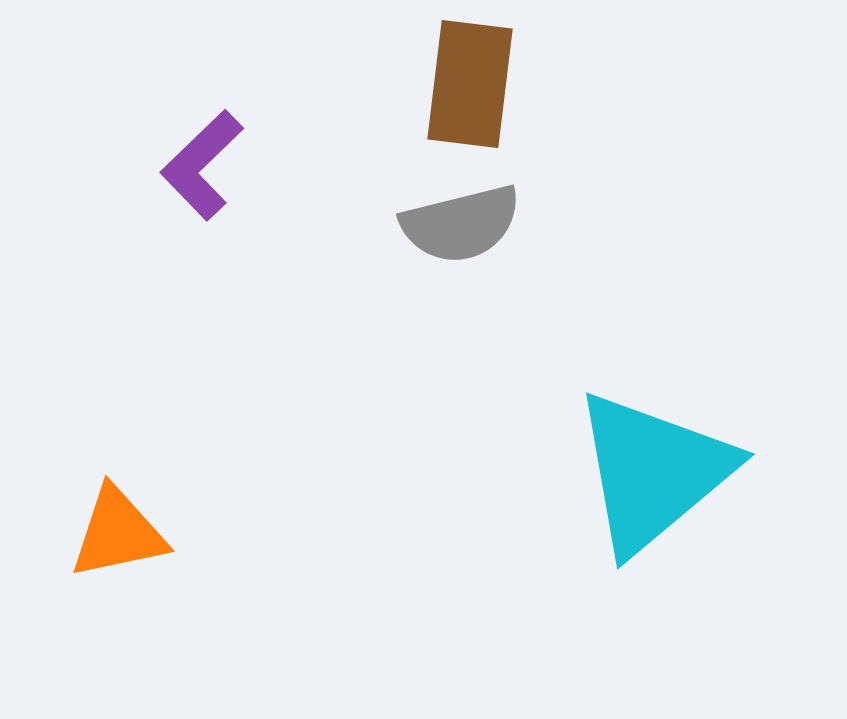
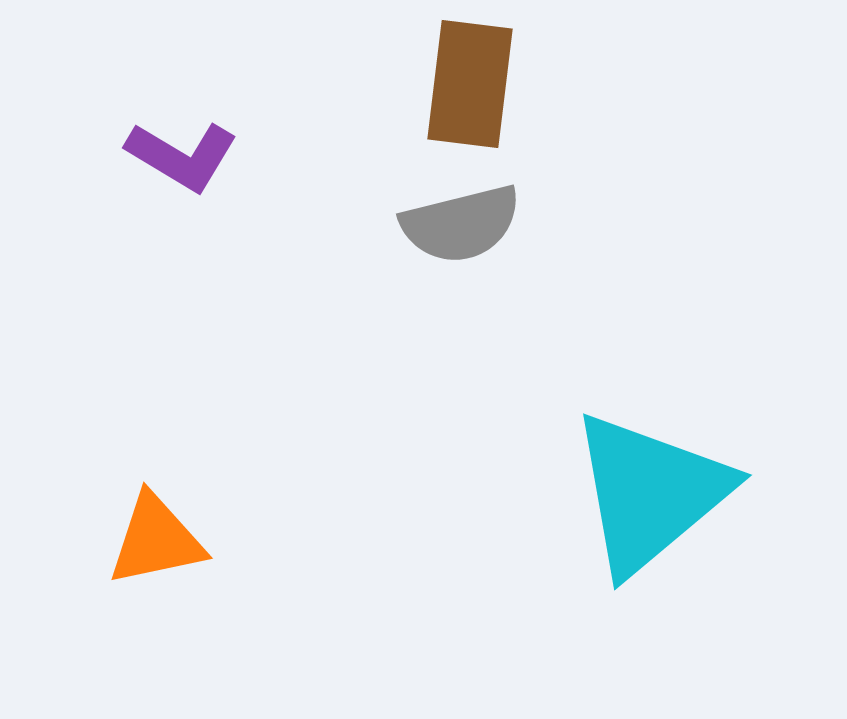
purple L-shape: moved 20 px left, 9 px up; rotated 105 degrees counterclockwise
cyan triangle: moved 3 px left, 21 px down
orange triangle: moved 38 px right, 7 px down
